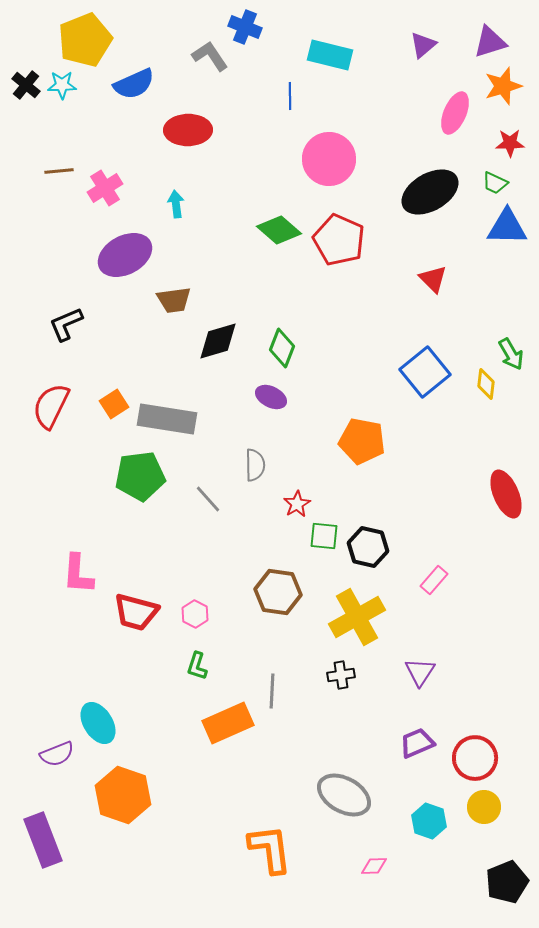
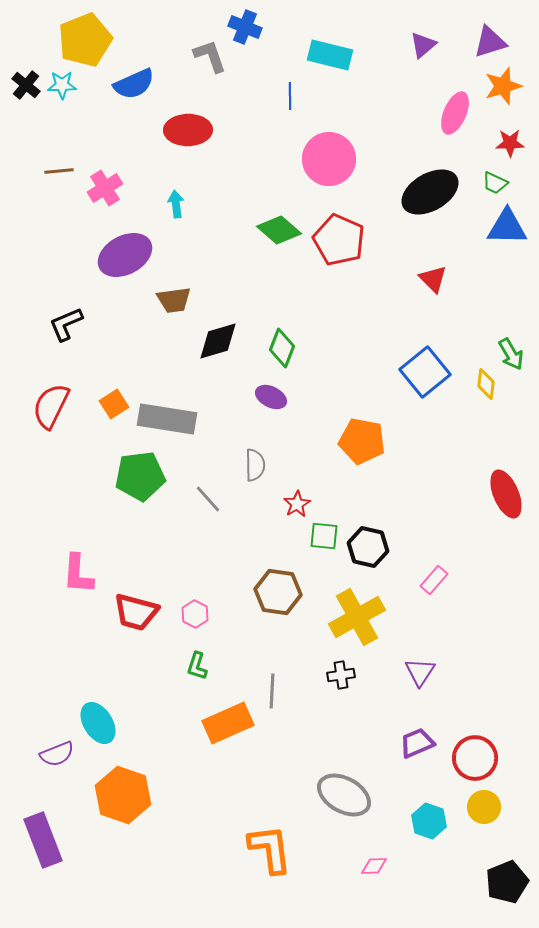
gray L-shape at (210, 56): rotated 15 degrees clockwise
